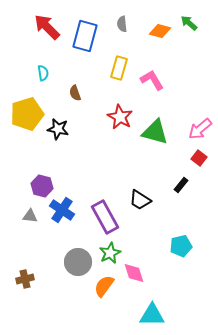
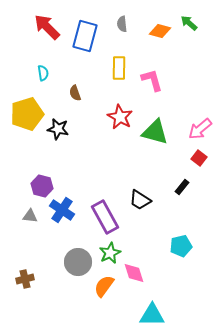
yellow rectangle: rotated 15 degrees counterclockwise
pink L-shape: rotated 15 degrees clockwise
black rectangle: moved 1 px right, 2 px down
